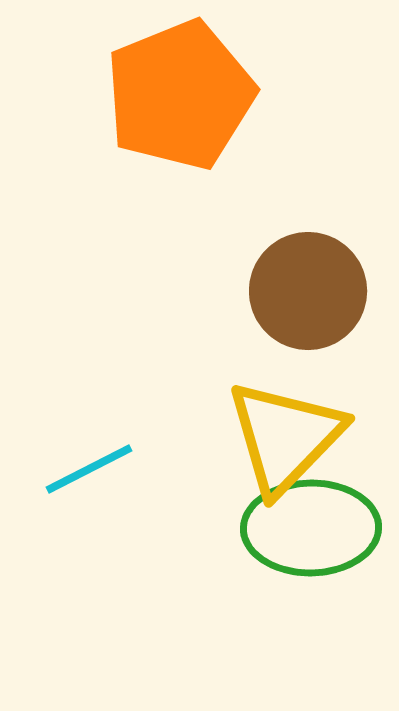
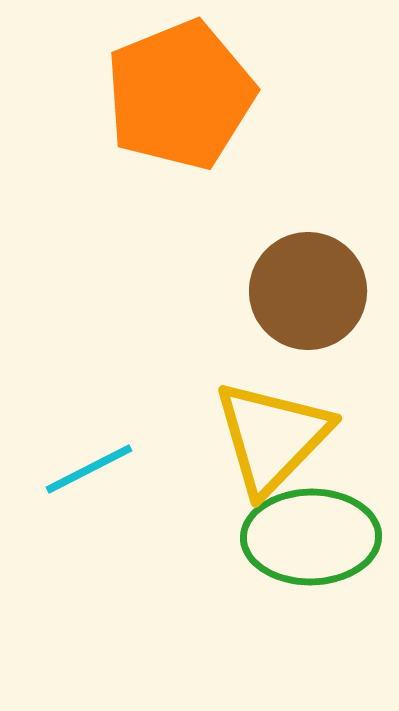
yellow triangle: moved 13 px left
green ellipse: moved 9 px down
